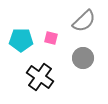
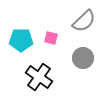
black cross: moved 1 px left
